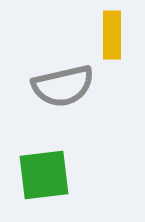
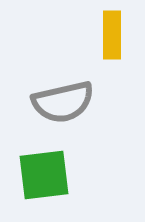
gray semicircle: moved 16 px down
